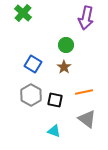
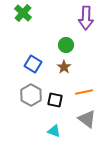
purple arrow: rotated 10 degrees counterclockwise
